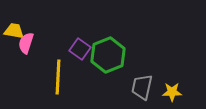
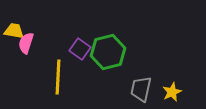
green hexagon: moved 3 px up; rotated 8 degrees clockwise
gray trapezoid: moved 1 px left, 2 px down
yellow star: rotated 24 degrees counterclockwise
